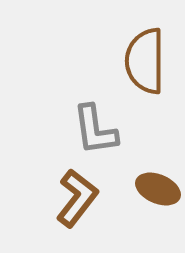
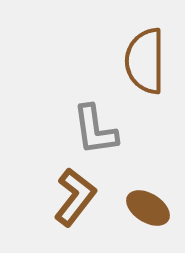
brown ellipse: moved 10 px left, 19 px down; rotated 9 degrees clockwise
brown L-shape: moved 2 px left, 1 px up
